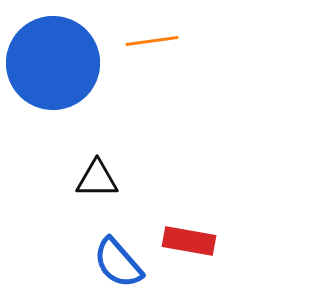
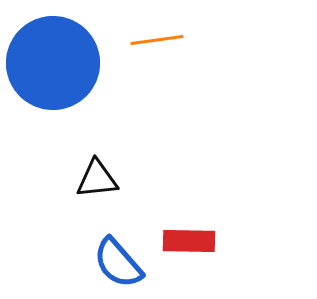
orange line: moved 5 px right, 1 px up
black triangle: rotated 6 degrees counterclockwise
red rectangle: rotated 9 degrees counterclockwise
